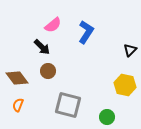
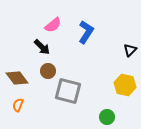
gray square: moved 14 px up
